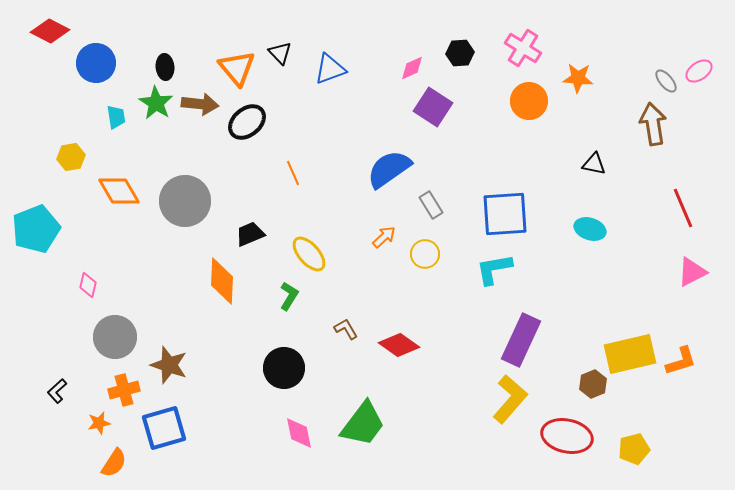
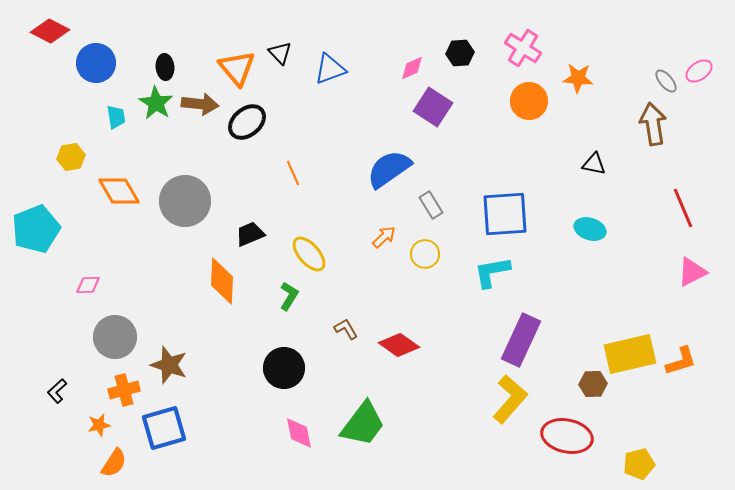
cyan L-shape at (494, 269): moved 2 px left, 3 px down
pink diamond at (88, 285): rotated 75 degrees clockwise
brown hexagon at (593, 384): rotated 20 degrees clockwise
orange star at (99, 423): moved 2 px down
yellow pentagon at (634, 449): moved 5 px right, 15 px down
